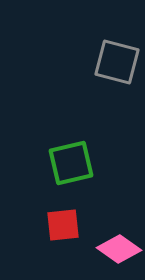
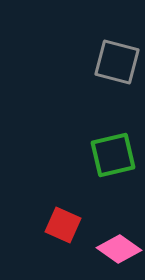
green square: moved 42 px right, 8 px up
red square: rotated 30 degrees clockwise
